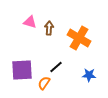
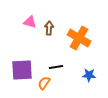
black line: rotated 32 degrees clockwise
